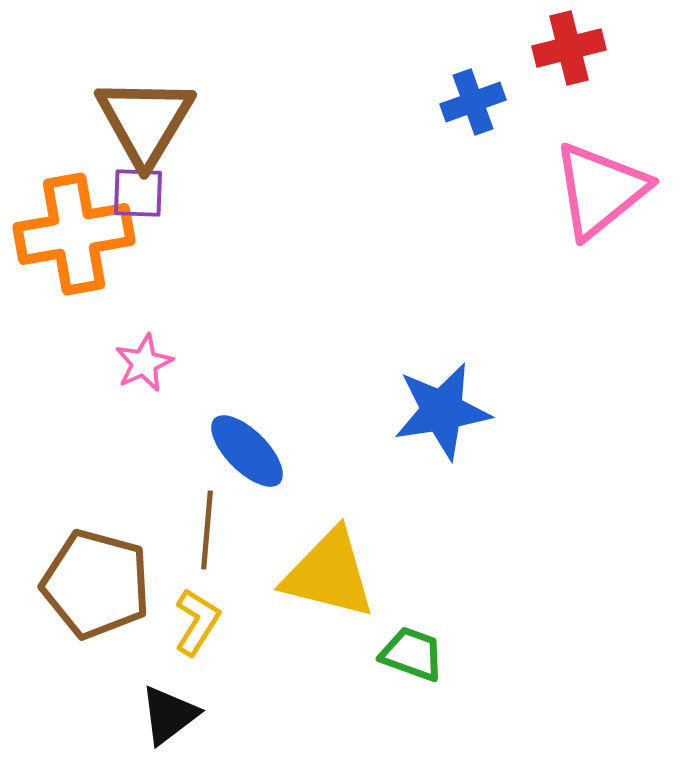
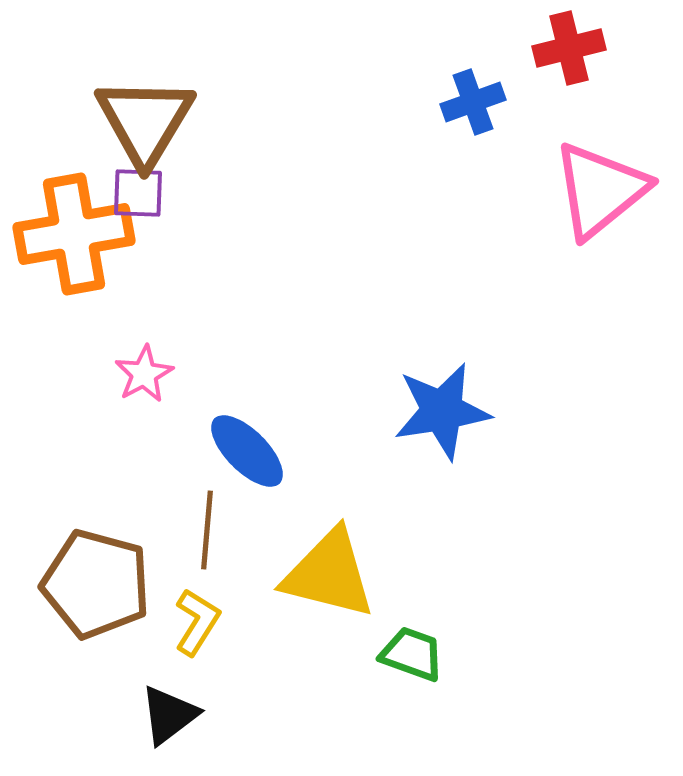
pink star: moved 11 px down; rotated 4 degrees counterclockwise
